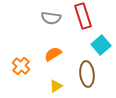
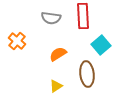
red rectangle: rotated 15 degrees clockwise
orange semicircle: moved 5 px right
orange cross: moved 4 px left, 25 px up
